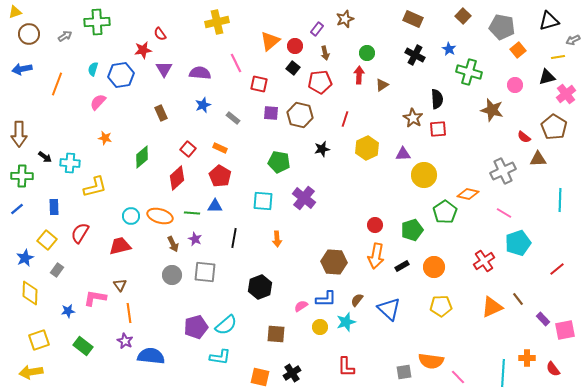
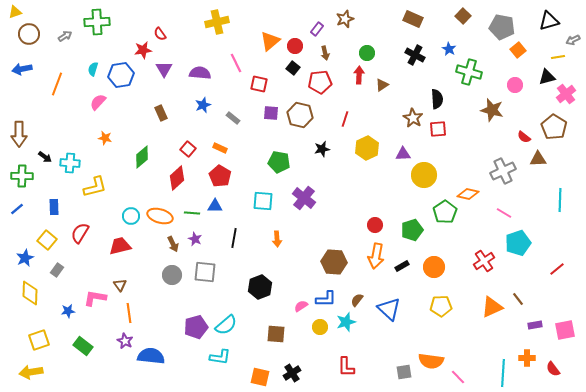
purple rectangle at (543, 319): moved 8 px left, 6 px down; rotated 56 degrees counterclockwise
